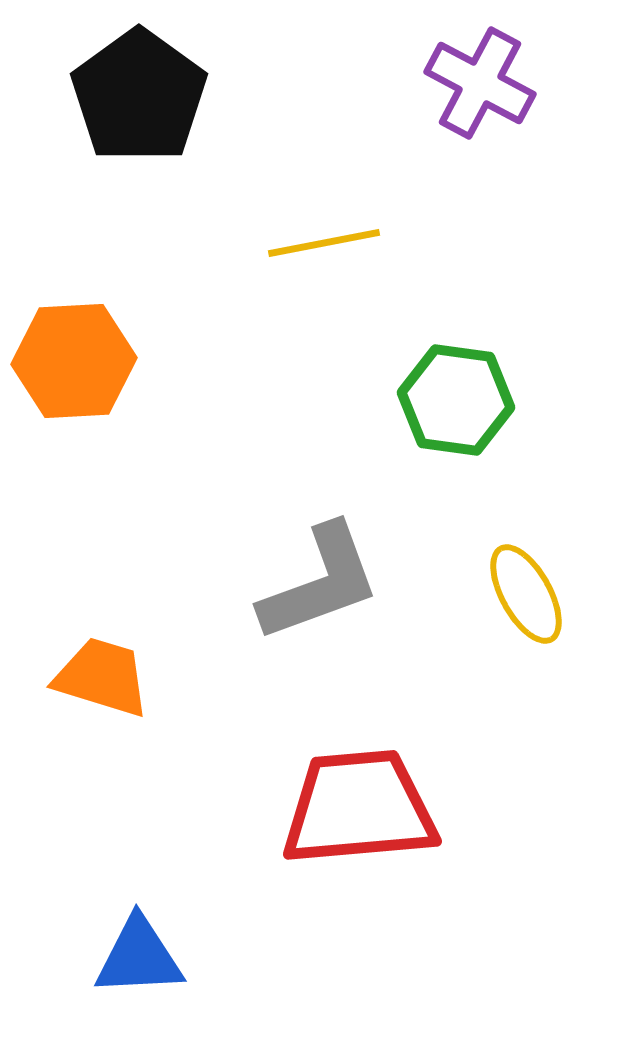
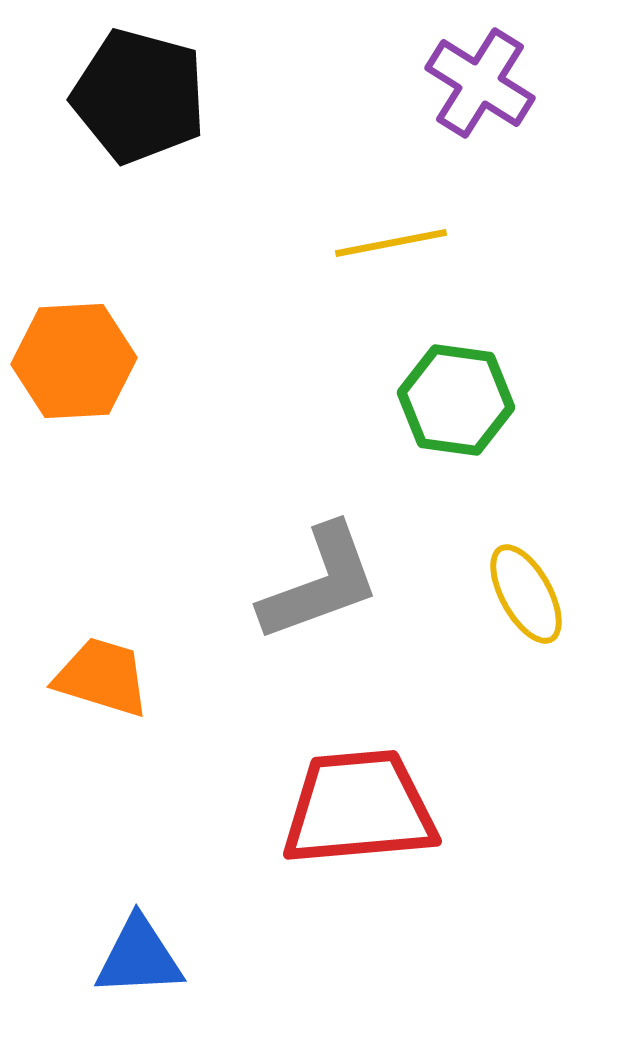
purple cross: rotated 4 degrees clockwise
black pentagon: rotated 21 degrees counterclockwise
yellow line: moved 67 px right
